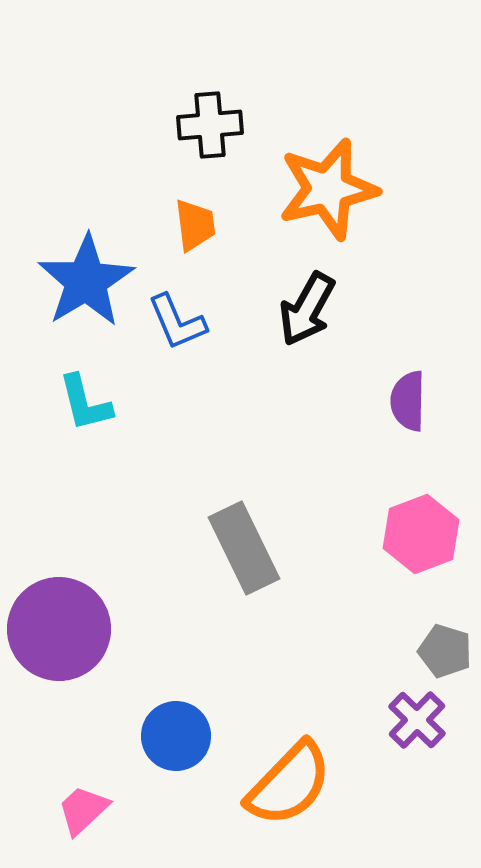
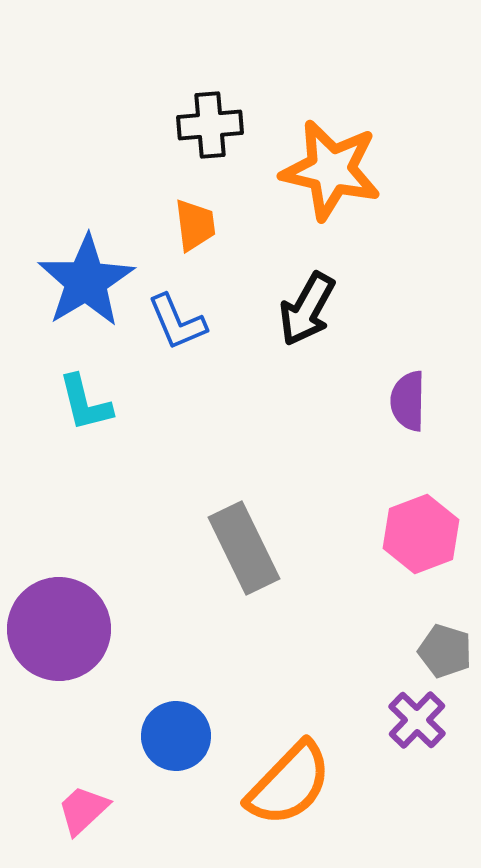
orange star: moved 3 px right, 19 px up; rotated 26 degrees clockwise
